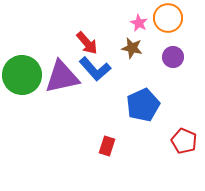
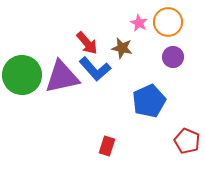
orange circle: moved 4 px down
brown star: moved 10 px left
blue pentagon: moved 6 px right, 4 px up
red pentagon: moved 3 px right
